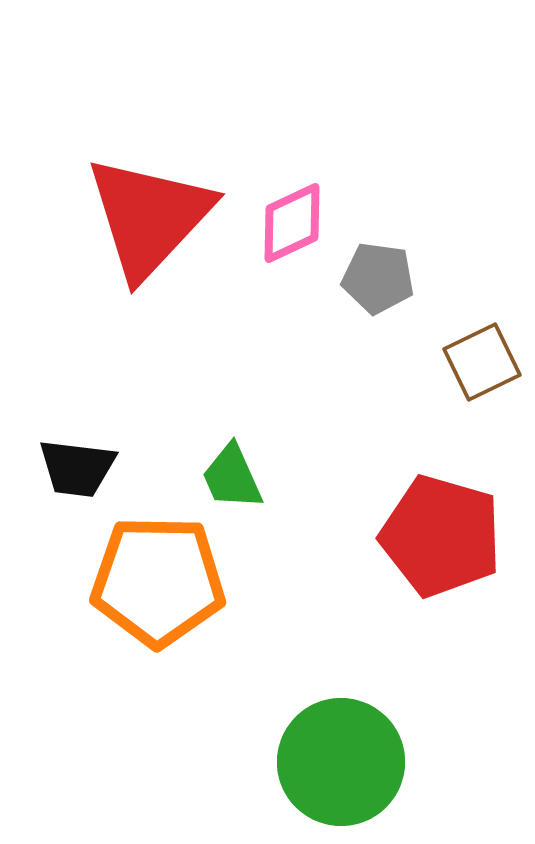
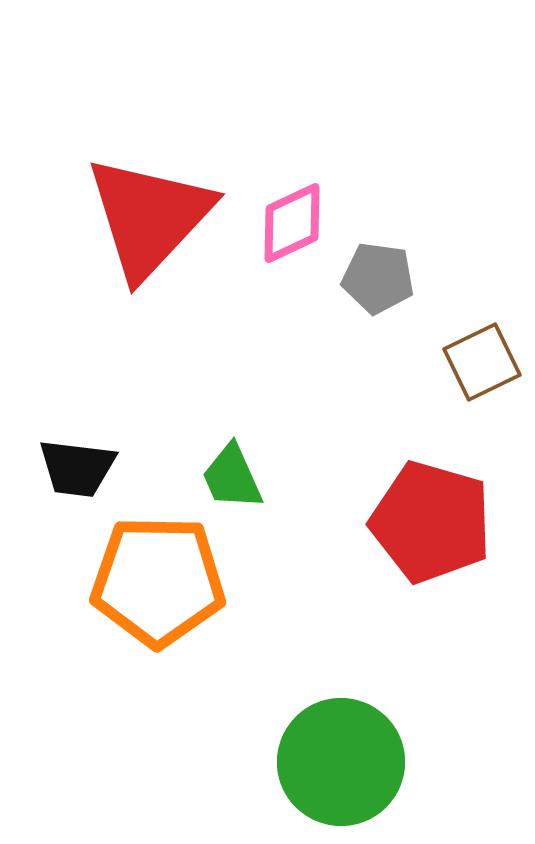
red pentagon: moved 10 px left, 14 px up
